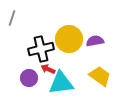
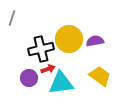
red arrow: rotated 136 degrees clockwise
